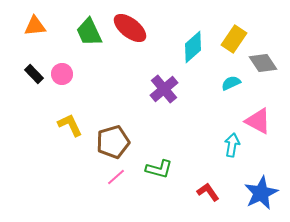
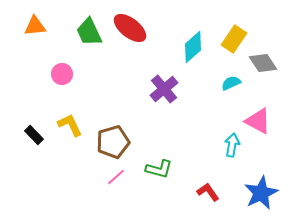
black rectangle: moved 61 px down
